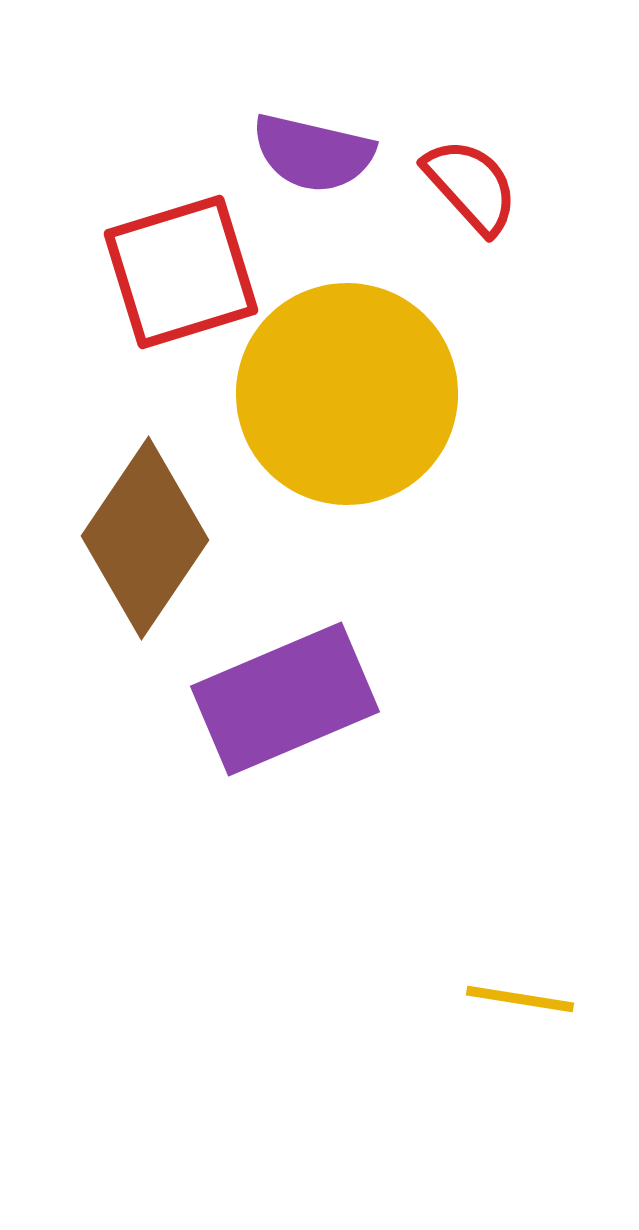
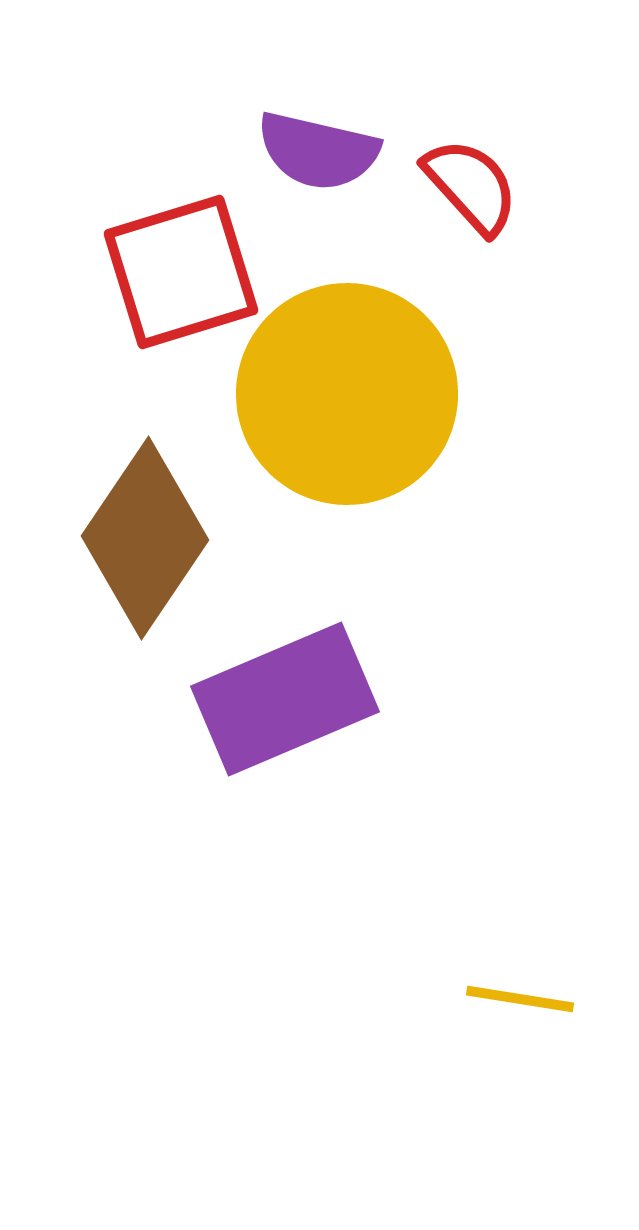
purple semicircle: moved 5 px right, 2 px up
